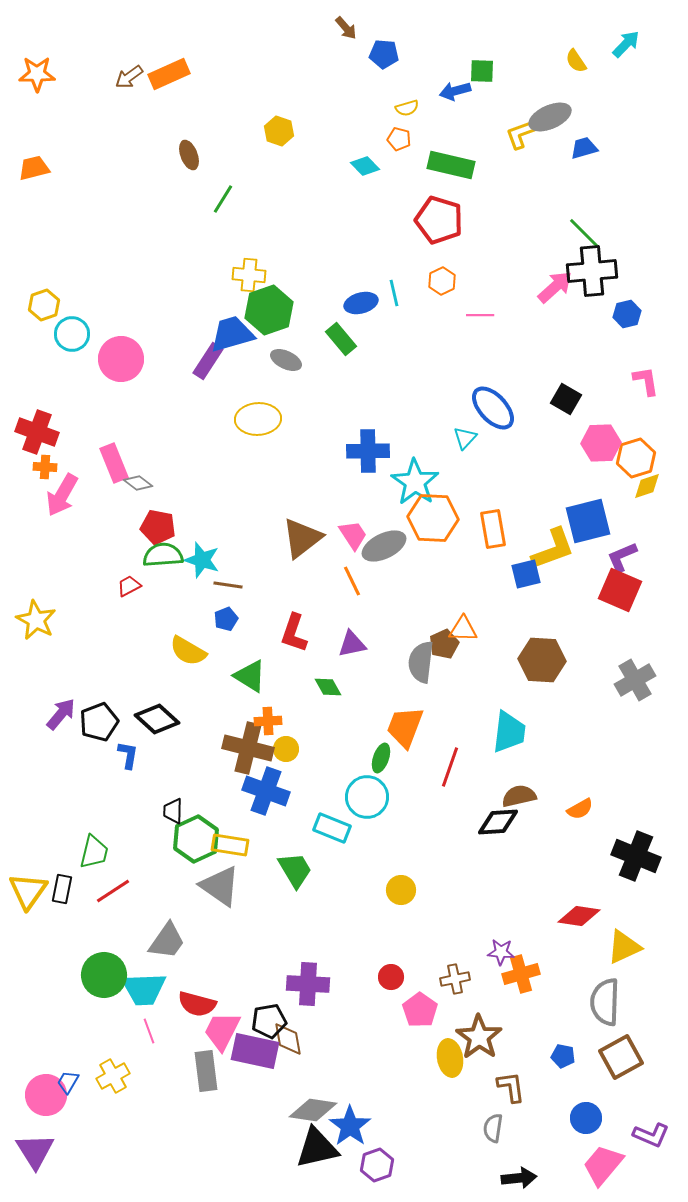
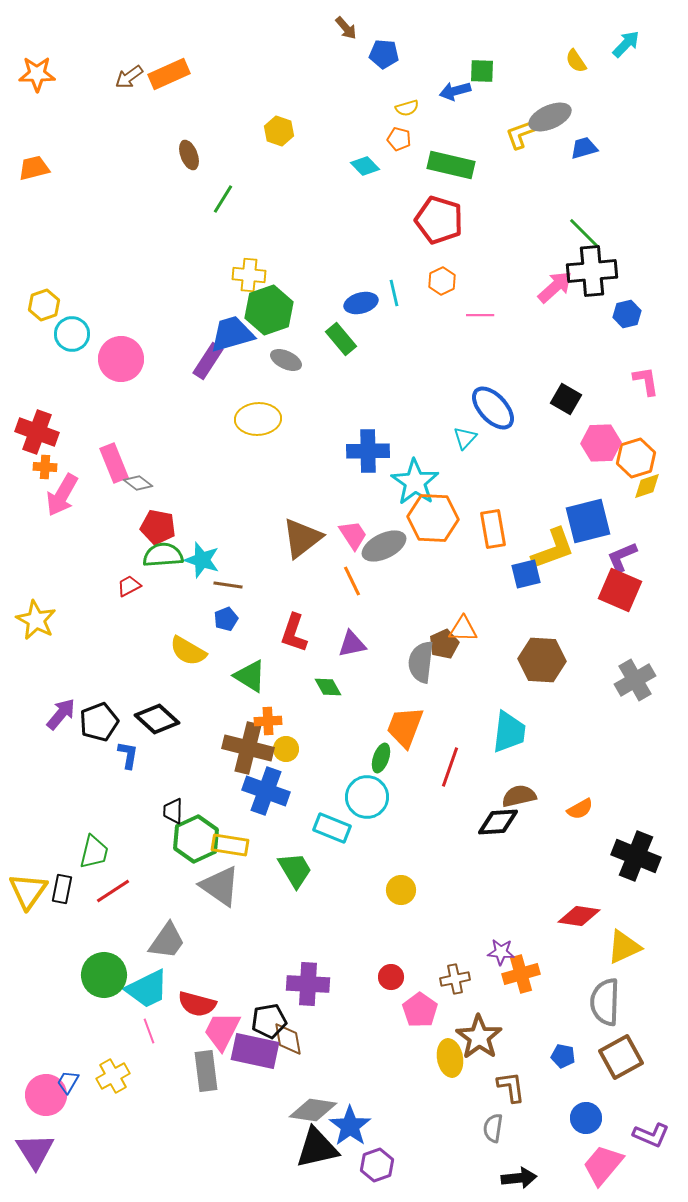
cyan trapezoid at (144, 989): moved 3 px right; rotated 24 degrees counterclockwise
